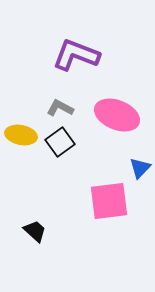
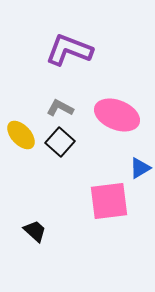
purple L-shape: moved 7 px left, 5 px up
yellow ellipse: rotated 36 degrees clockwise
black square: rotated 12 degrees counterclockwise
blue triangle: rotated 15 degrees clockwise
